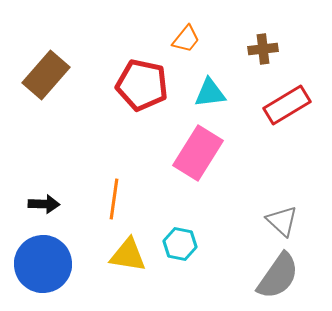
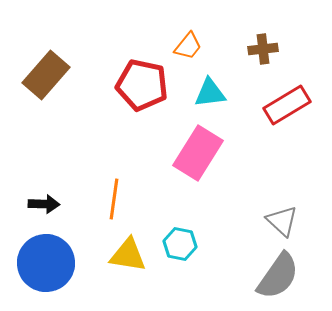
orange trapezoid: moved 2 px right, 7 px down
blue circle: moved 3 px right, 1 px up
